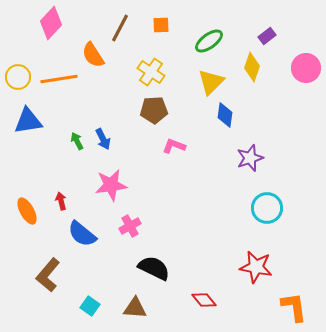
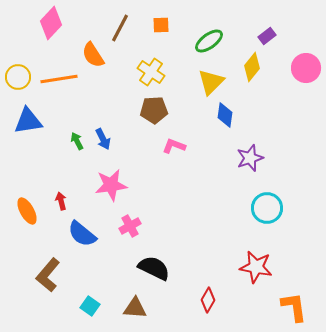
yellow diamond: rotated 20 degrees clockwise
red diamond: moved 4 px right; rotated 70 degrees clockwise
